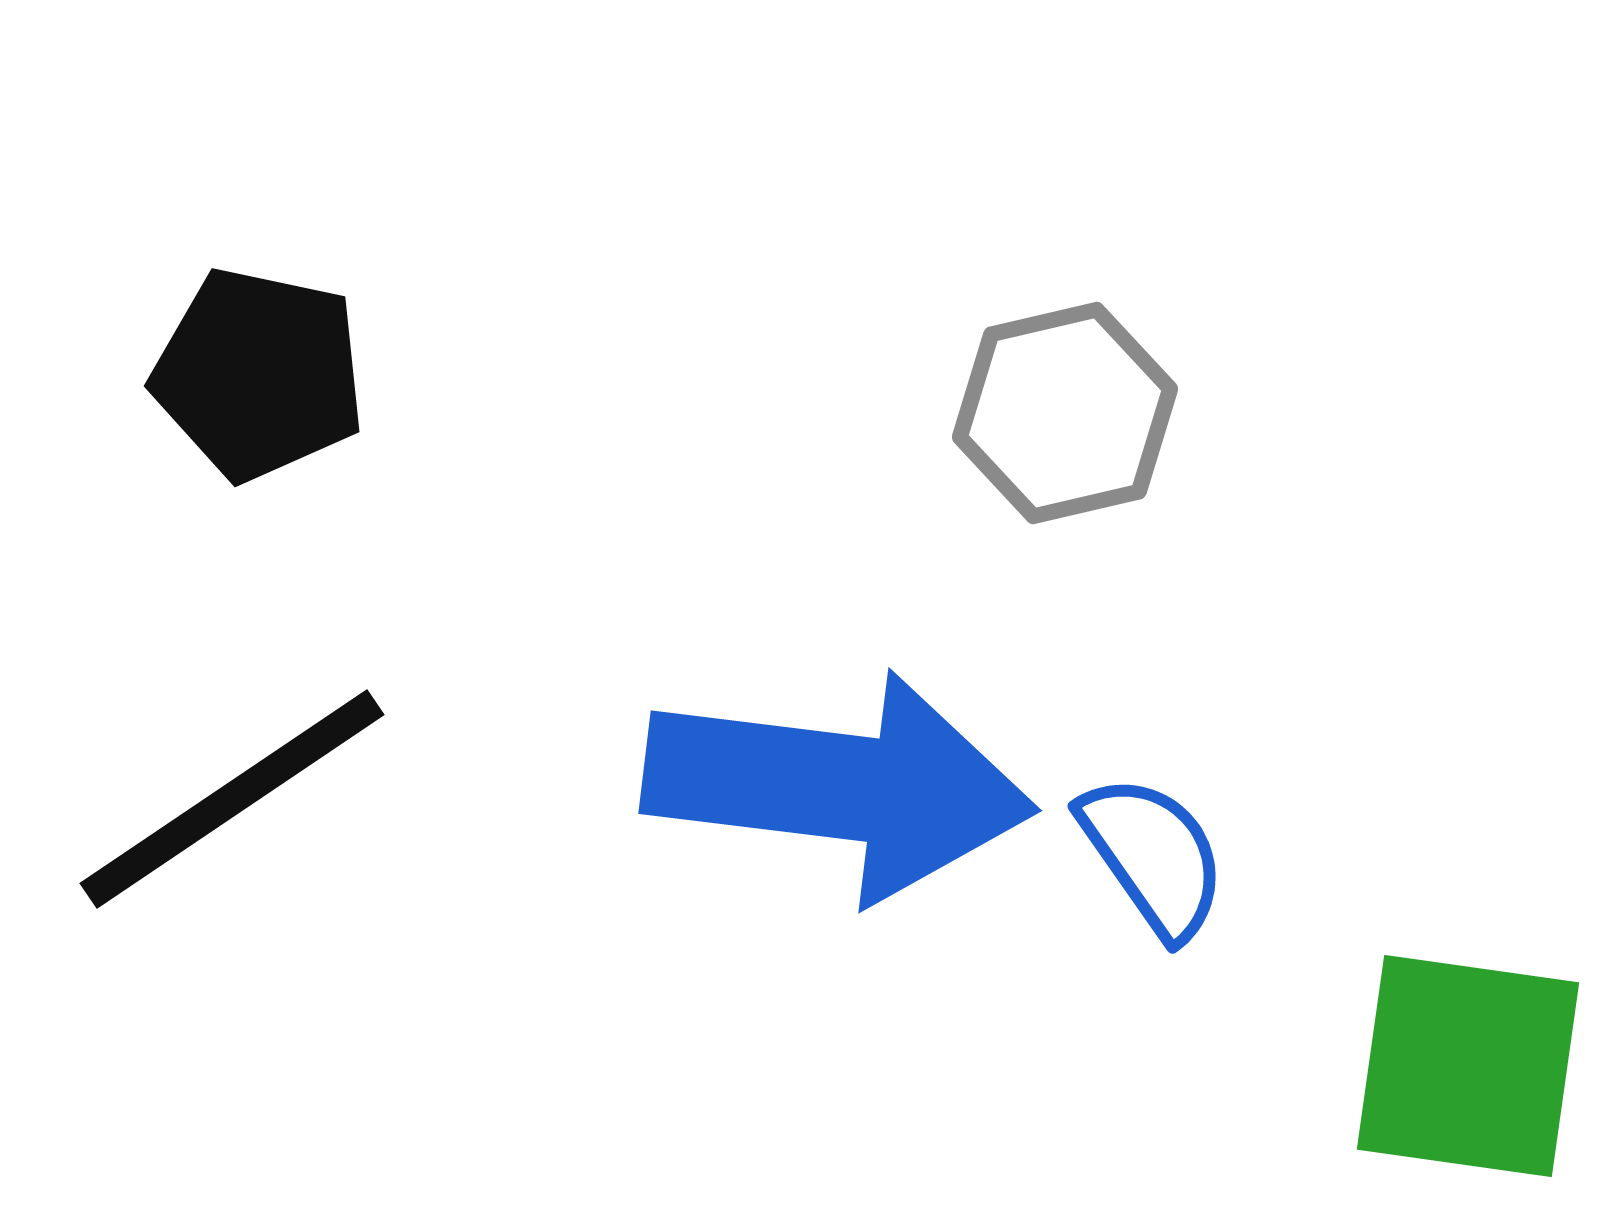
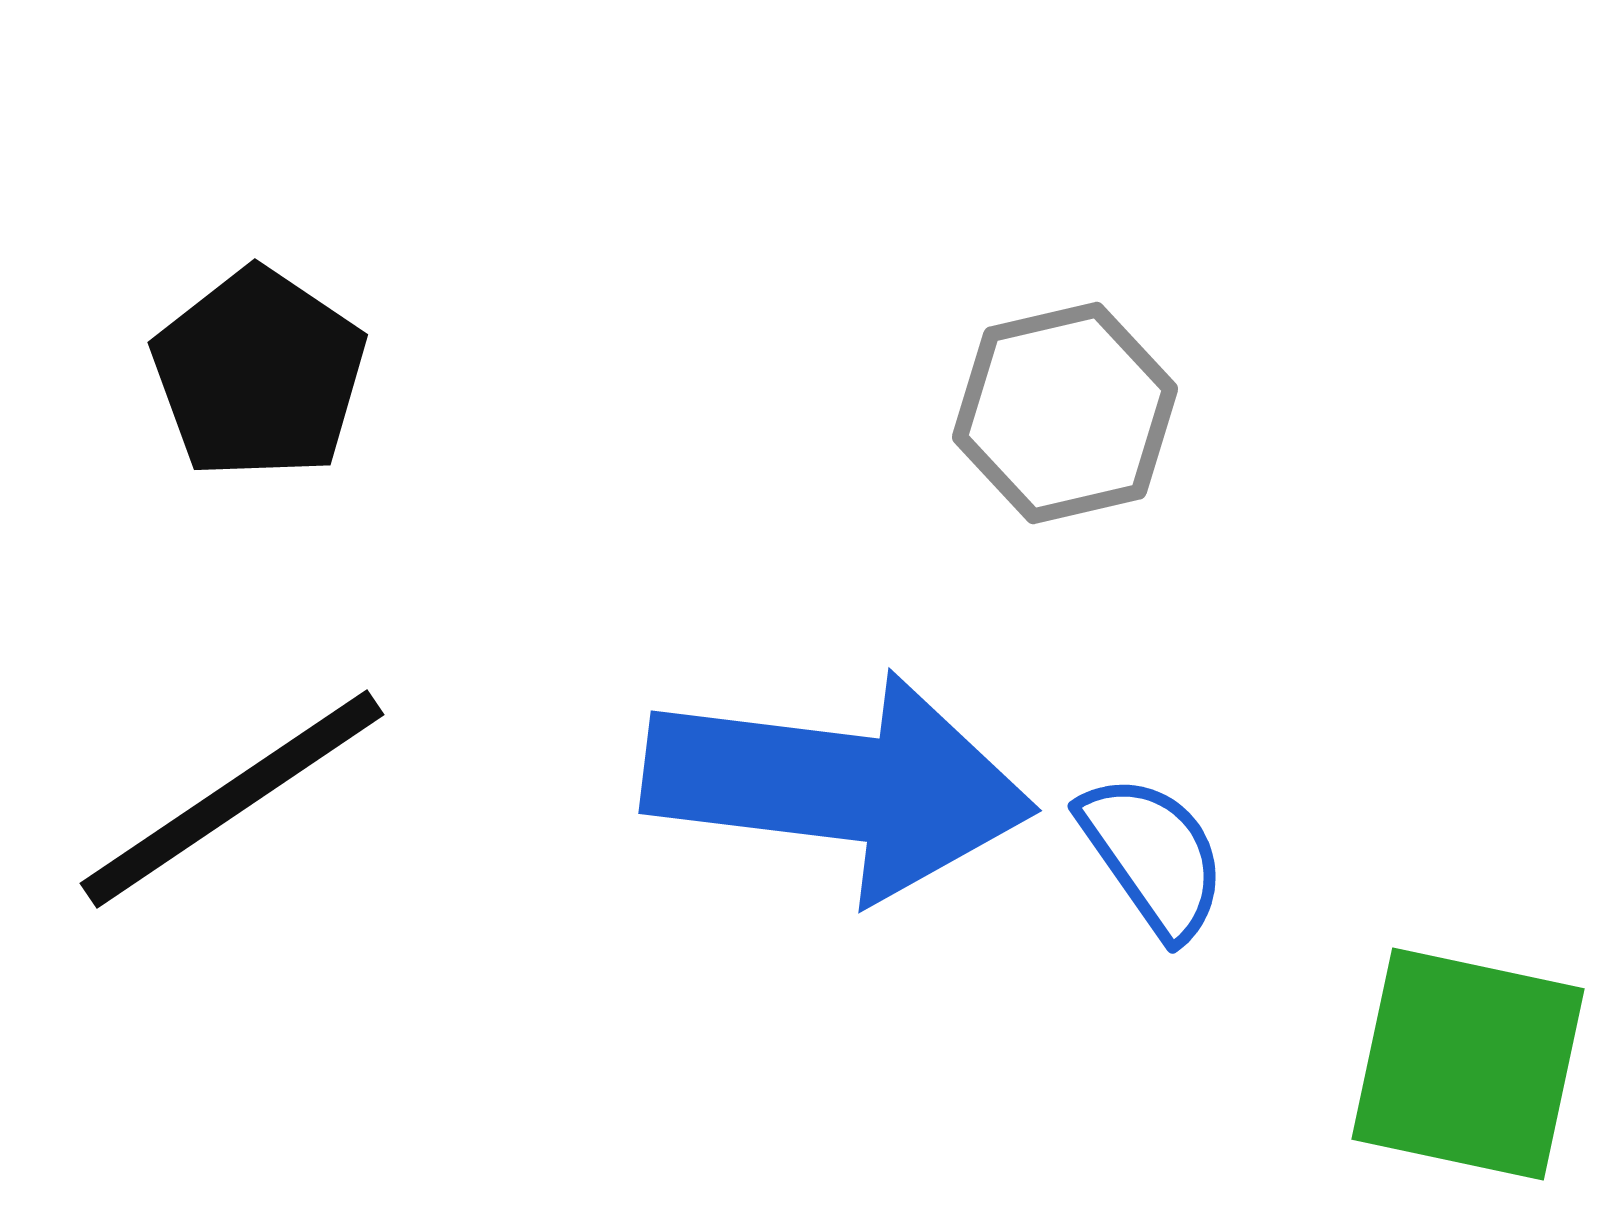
black pentagon: rotated 22 degrees clockwise
green square: moved 2 px up; rotated 4 degrees clockwise
